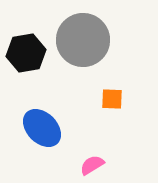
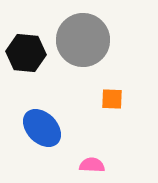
black hexagon: rotated 15 degrees clockwise
pink semicircle: rotated 35 degrees clockwise
